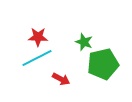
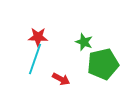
cyan line: moved 2 px left, 1 px down; rotated 44 degrees counterclockwise
